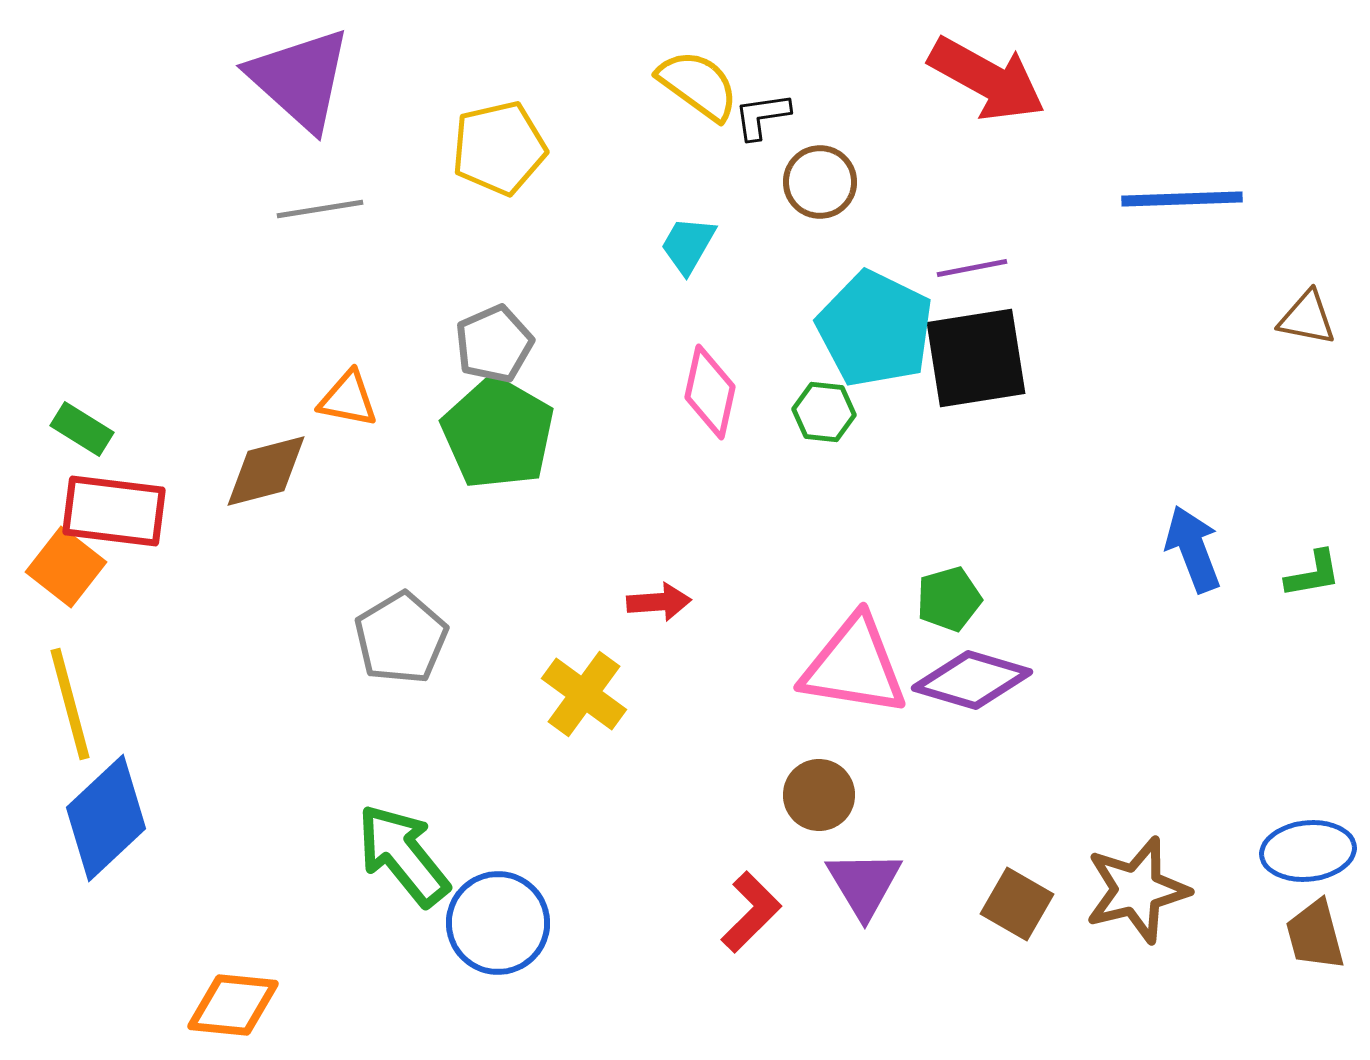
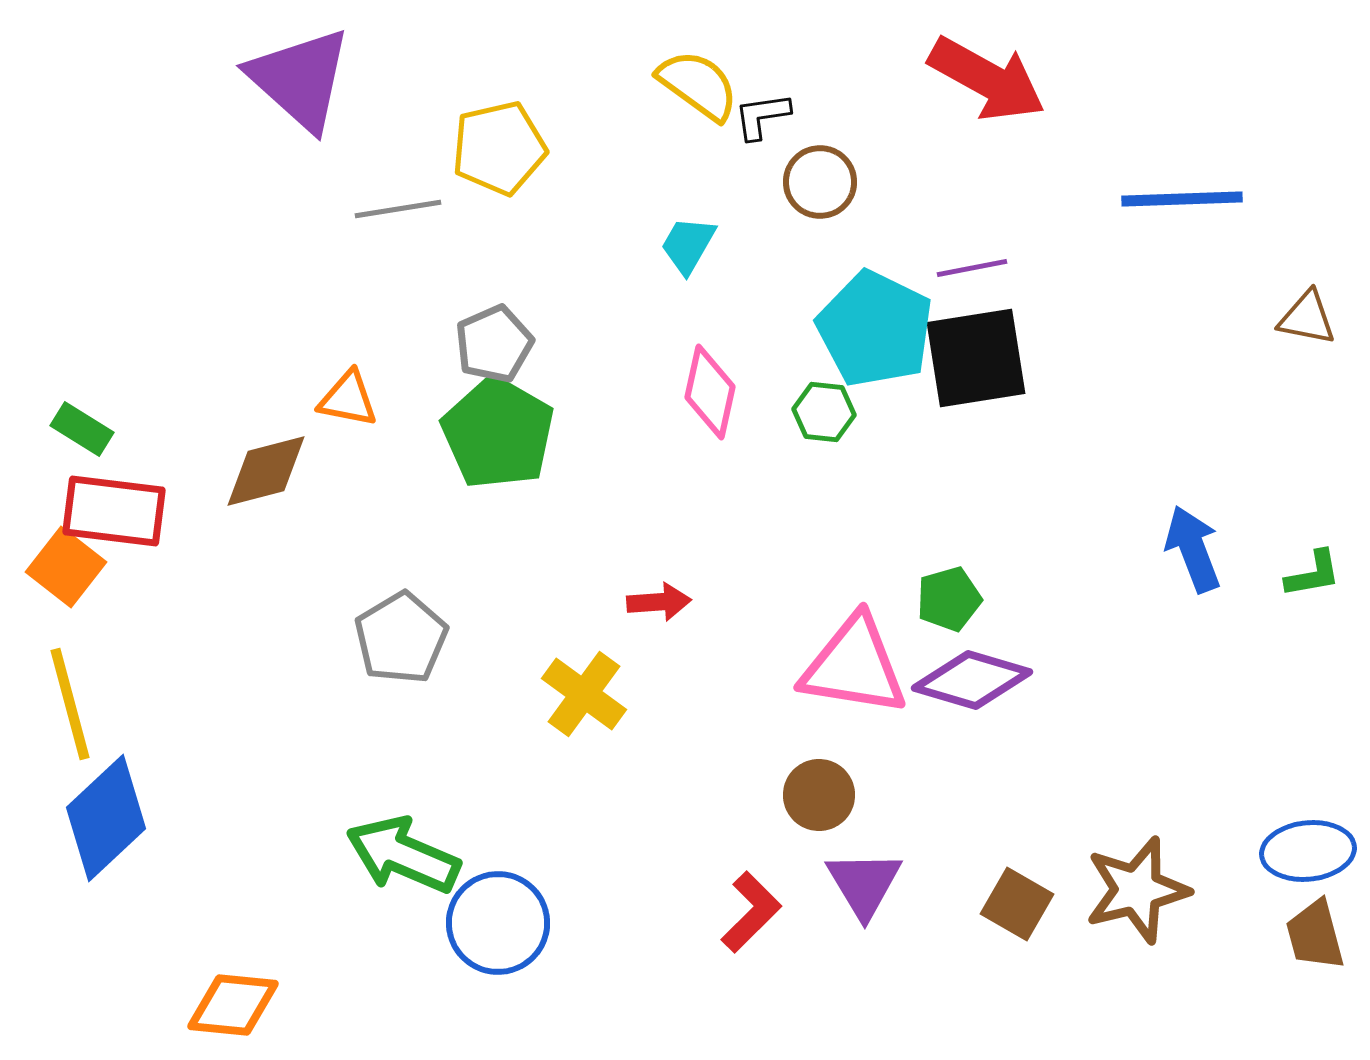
gray line at (320, 209): moved 78 px right
green arrow at (403, 855): rotated 28 degrees counterclockwise
